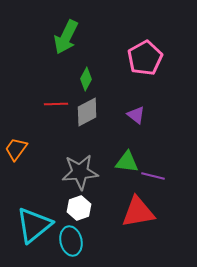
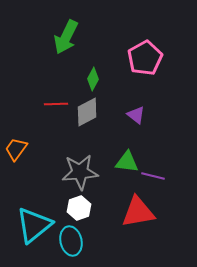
green diamond: moved 7 px right
